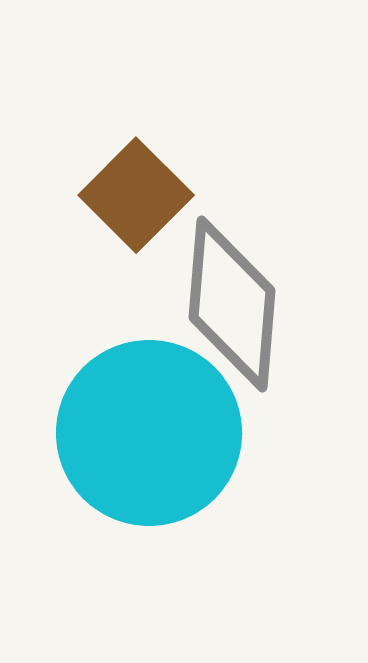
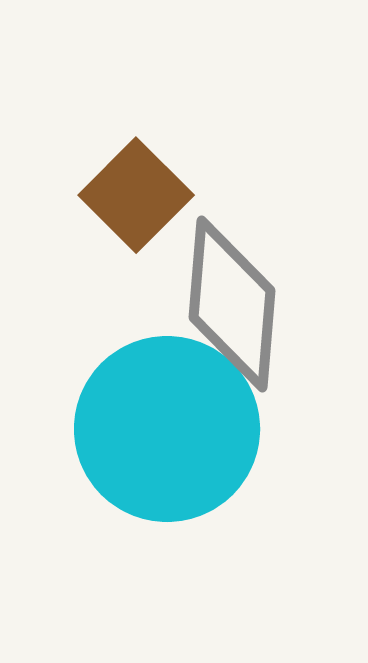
cyan circle: moved 18 px right, 4 px up
